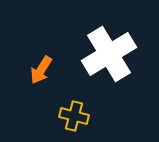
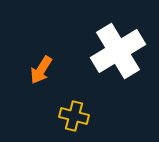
white cross: moved 9 px right, 3 px up
